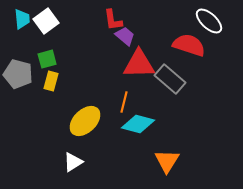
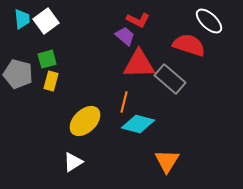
red L-shape: moved 25 px right; rotated 55 degrees counterclockwise
